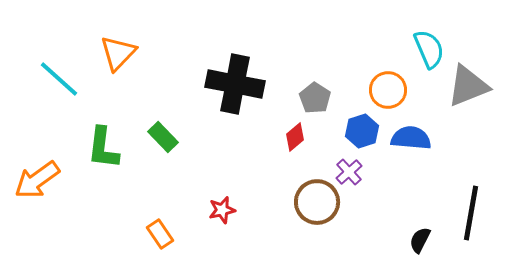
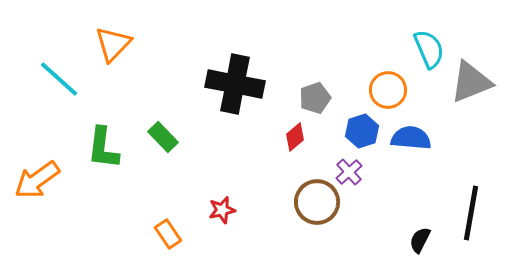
orange triangle: moved 5 px left, 9 px up
gray triangle: moved 3 px right, 4 px up
gray pentagon: rotated 20 degrees clockwise
orange rectangle: moved 8 px right
